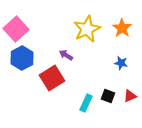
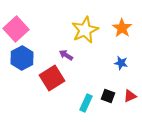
yellow star: moved 2 px left, 1 px down
